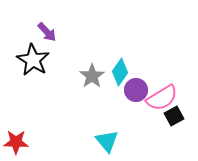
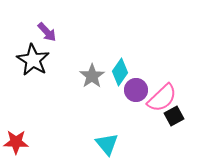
pink semicircle: rotated 12 degrees counterclockwise
cyan triangle: moved 3 px down
